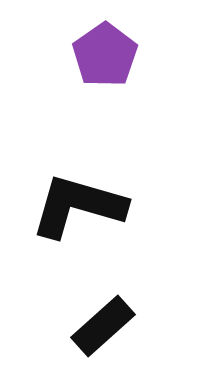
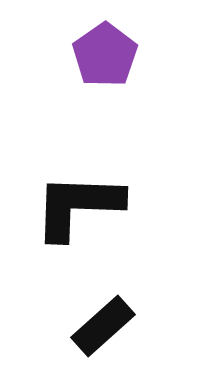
black L-shape: rotated 14 degrees counterclockwise
